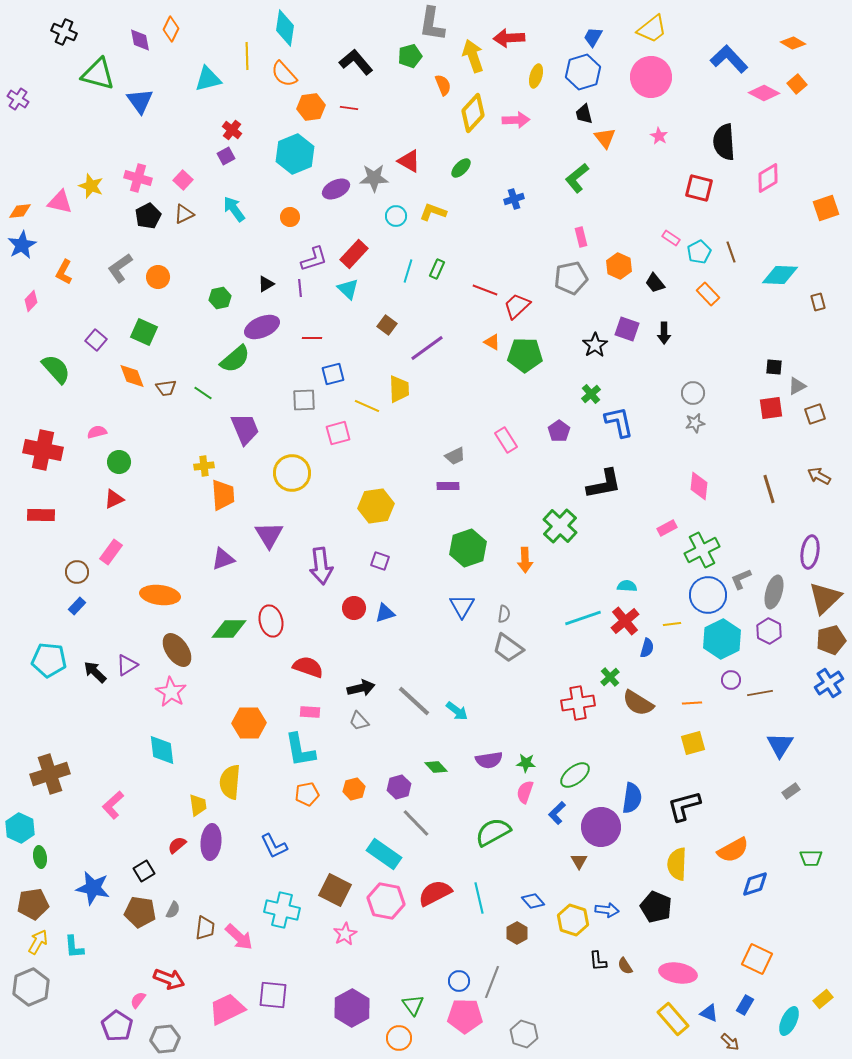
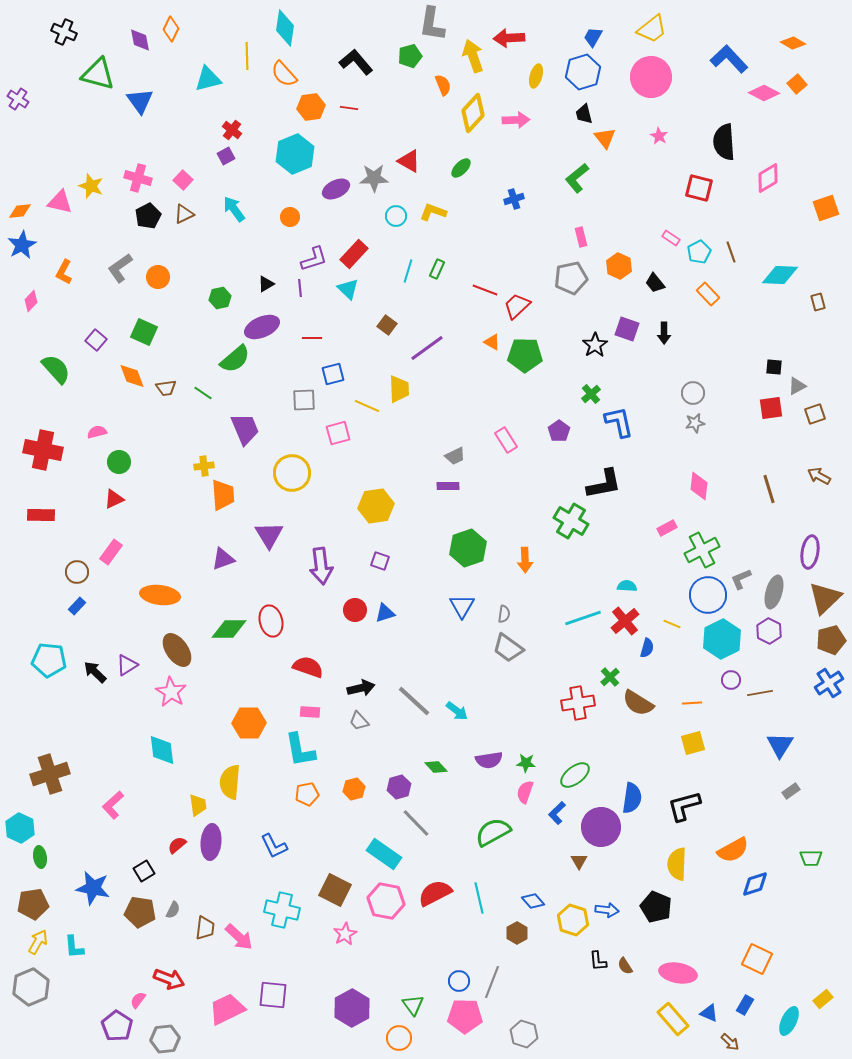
green cross at (560, 526): moved 11 px right, 5 px up; rotated 12 degrees counterclockwise
red circle at (354, 608): moved 1 px right, 2 px down
yellow line at (672, 624): rotated 30 degrees clockwise
